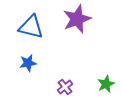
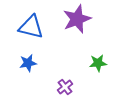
green star: moved 8 px left, 21 px up; rotated 18 degrees clockwise
